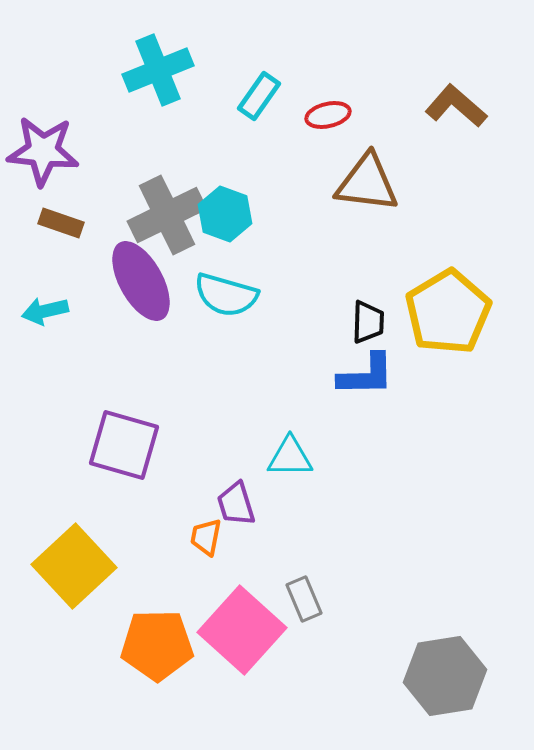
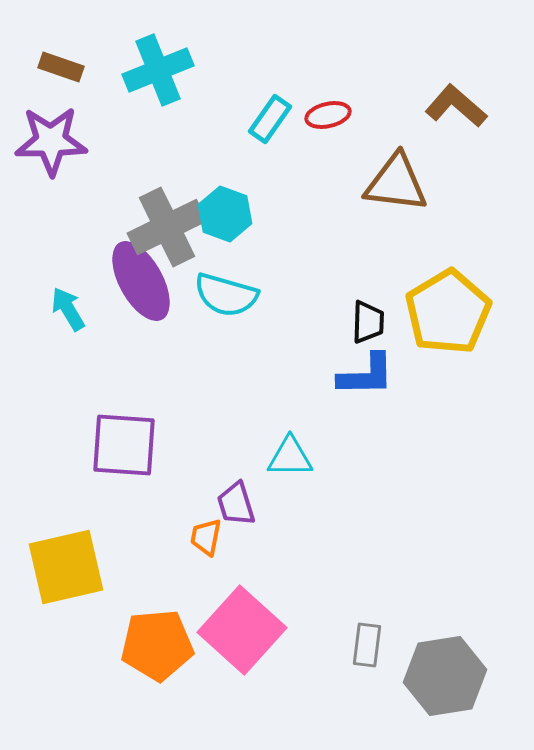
cyan rectangle: moved 11 px right, 23 px down
purple star: moved 8 px right, 10 px up; rotated 6 degrees counterclockwise
brown triangle: moved 29 px right
gray cross: moved 12 px down
brown rectangle: moved 156 px up
cyan arrow: moved 23 px right, 2 px up; rotated 72 degrees clockwise
purple square: rotated 12 degrees counterclockwise
yellow square: moved 8 px left, 1 px down; rotated 30 degrees clockwise
gray rectangle: moved 63 px right, 46 px down; rotated 30 degrees clockwise
orange pentagon: rotated 4 degrees counterclockwise
